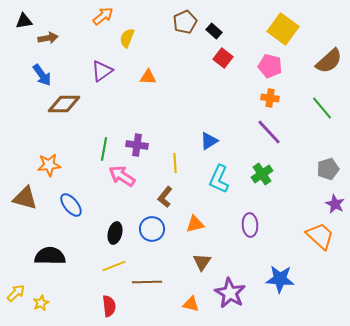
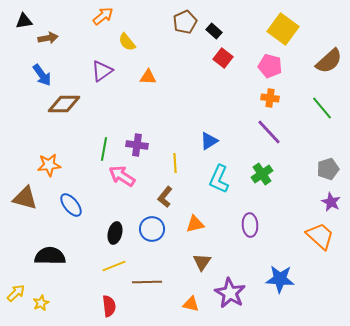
yellow semicircle at (127, 38): moved 4 px down; rotated 60 degrees counterclockwise
purple star at (335, 204): moved 4 px left, 2 px up
